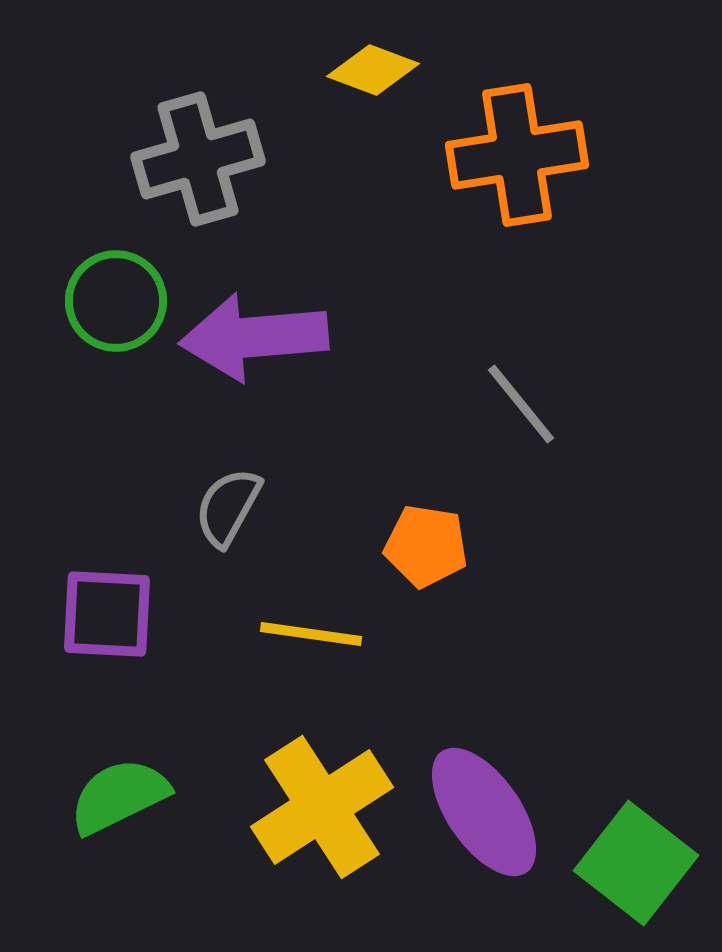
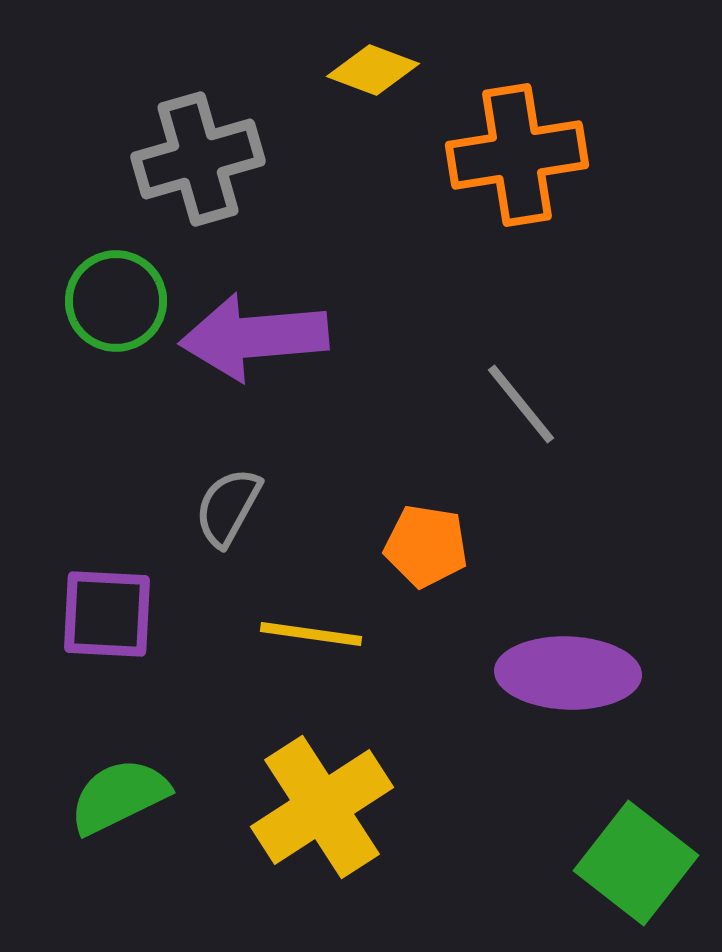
purple ellipse: moved 84 px right, 139 px up; rotated 53 degrees counterclockwise
